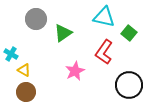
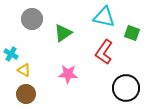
gray circle: moved 4 px left
green square: moved 3 px right; rotated 21 degrees counterclockwise
pink star: moved 7 px left, 3 px down; rotated 30 degrees clockwise
black circle: moved 3 px left, 3 px down
brown circle: moved 2 px down
